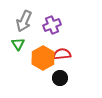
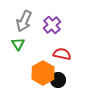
purple cross: rotated 18 degrees counterclockwise
red semicircle: rotated 18 degrees clockwise
orange hexagon: moved 15 px down
black circle: moved 2 px left, 2 px down
